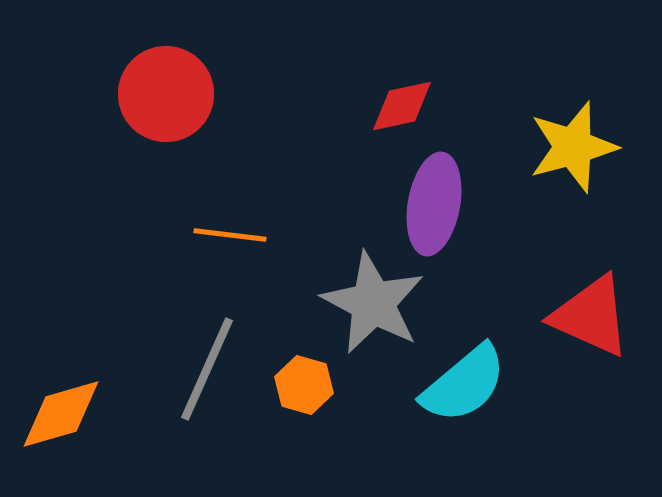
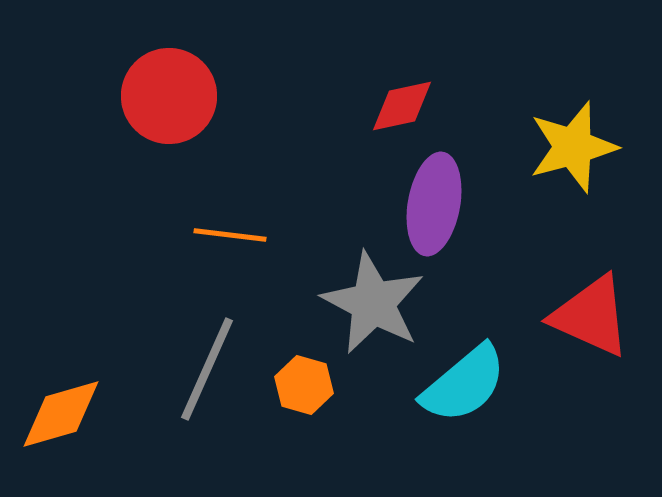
red circle: moved 3 px right, 2 px down
